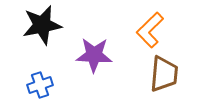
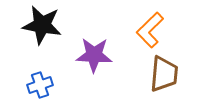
black star: rotated 21 degrees clockwise
